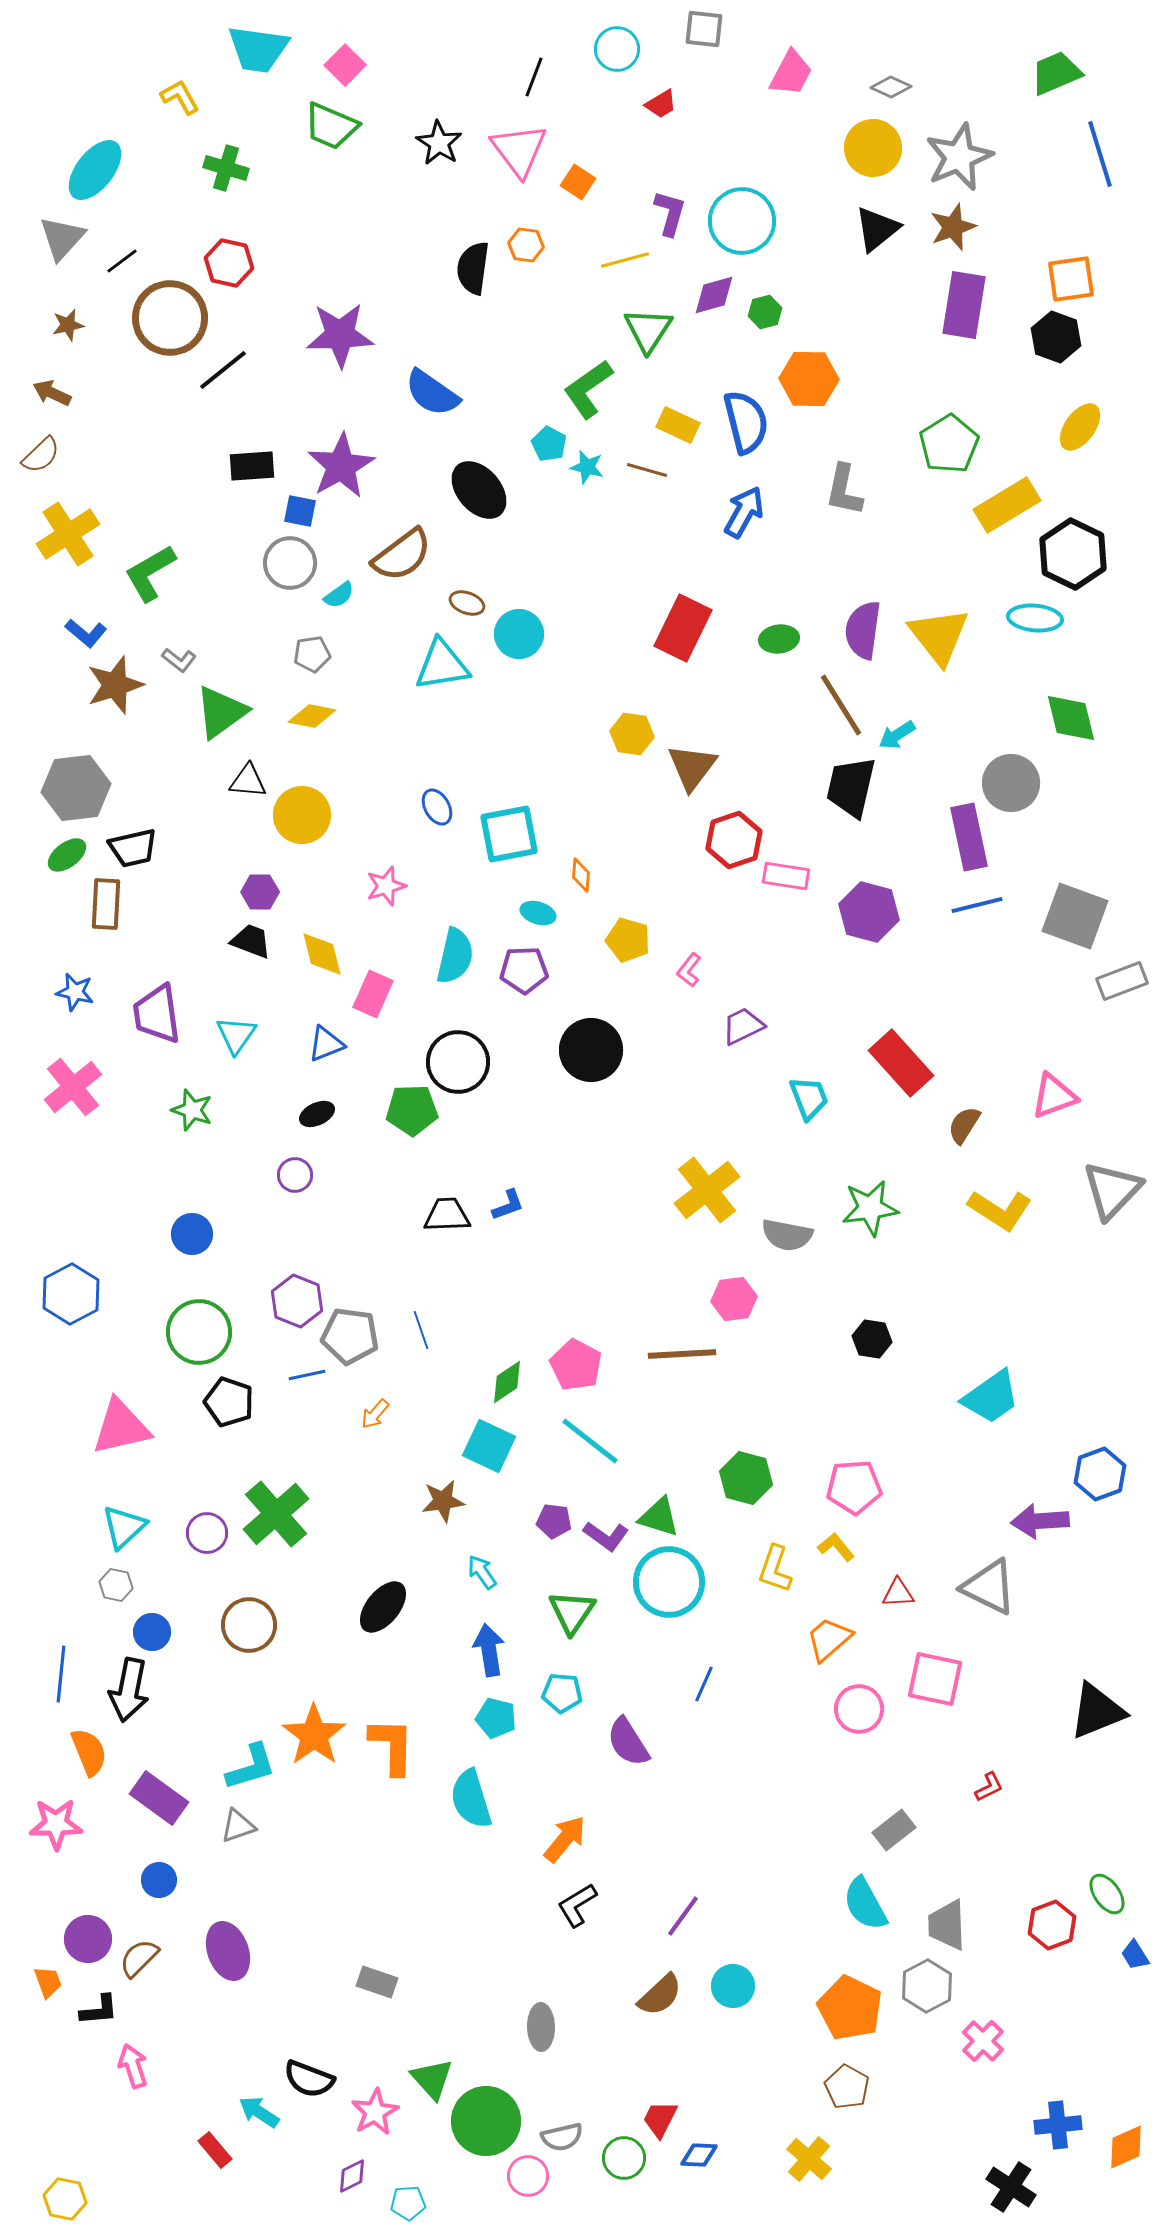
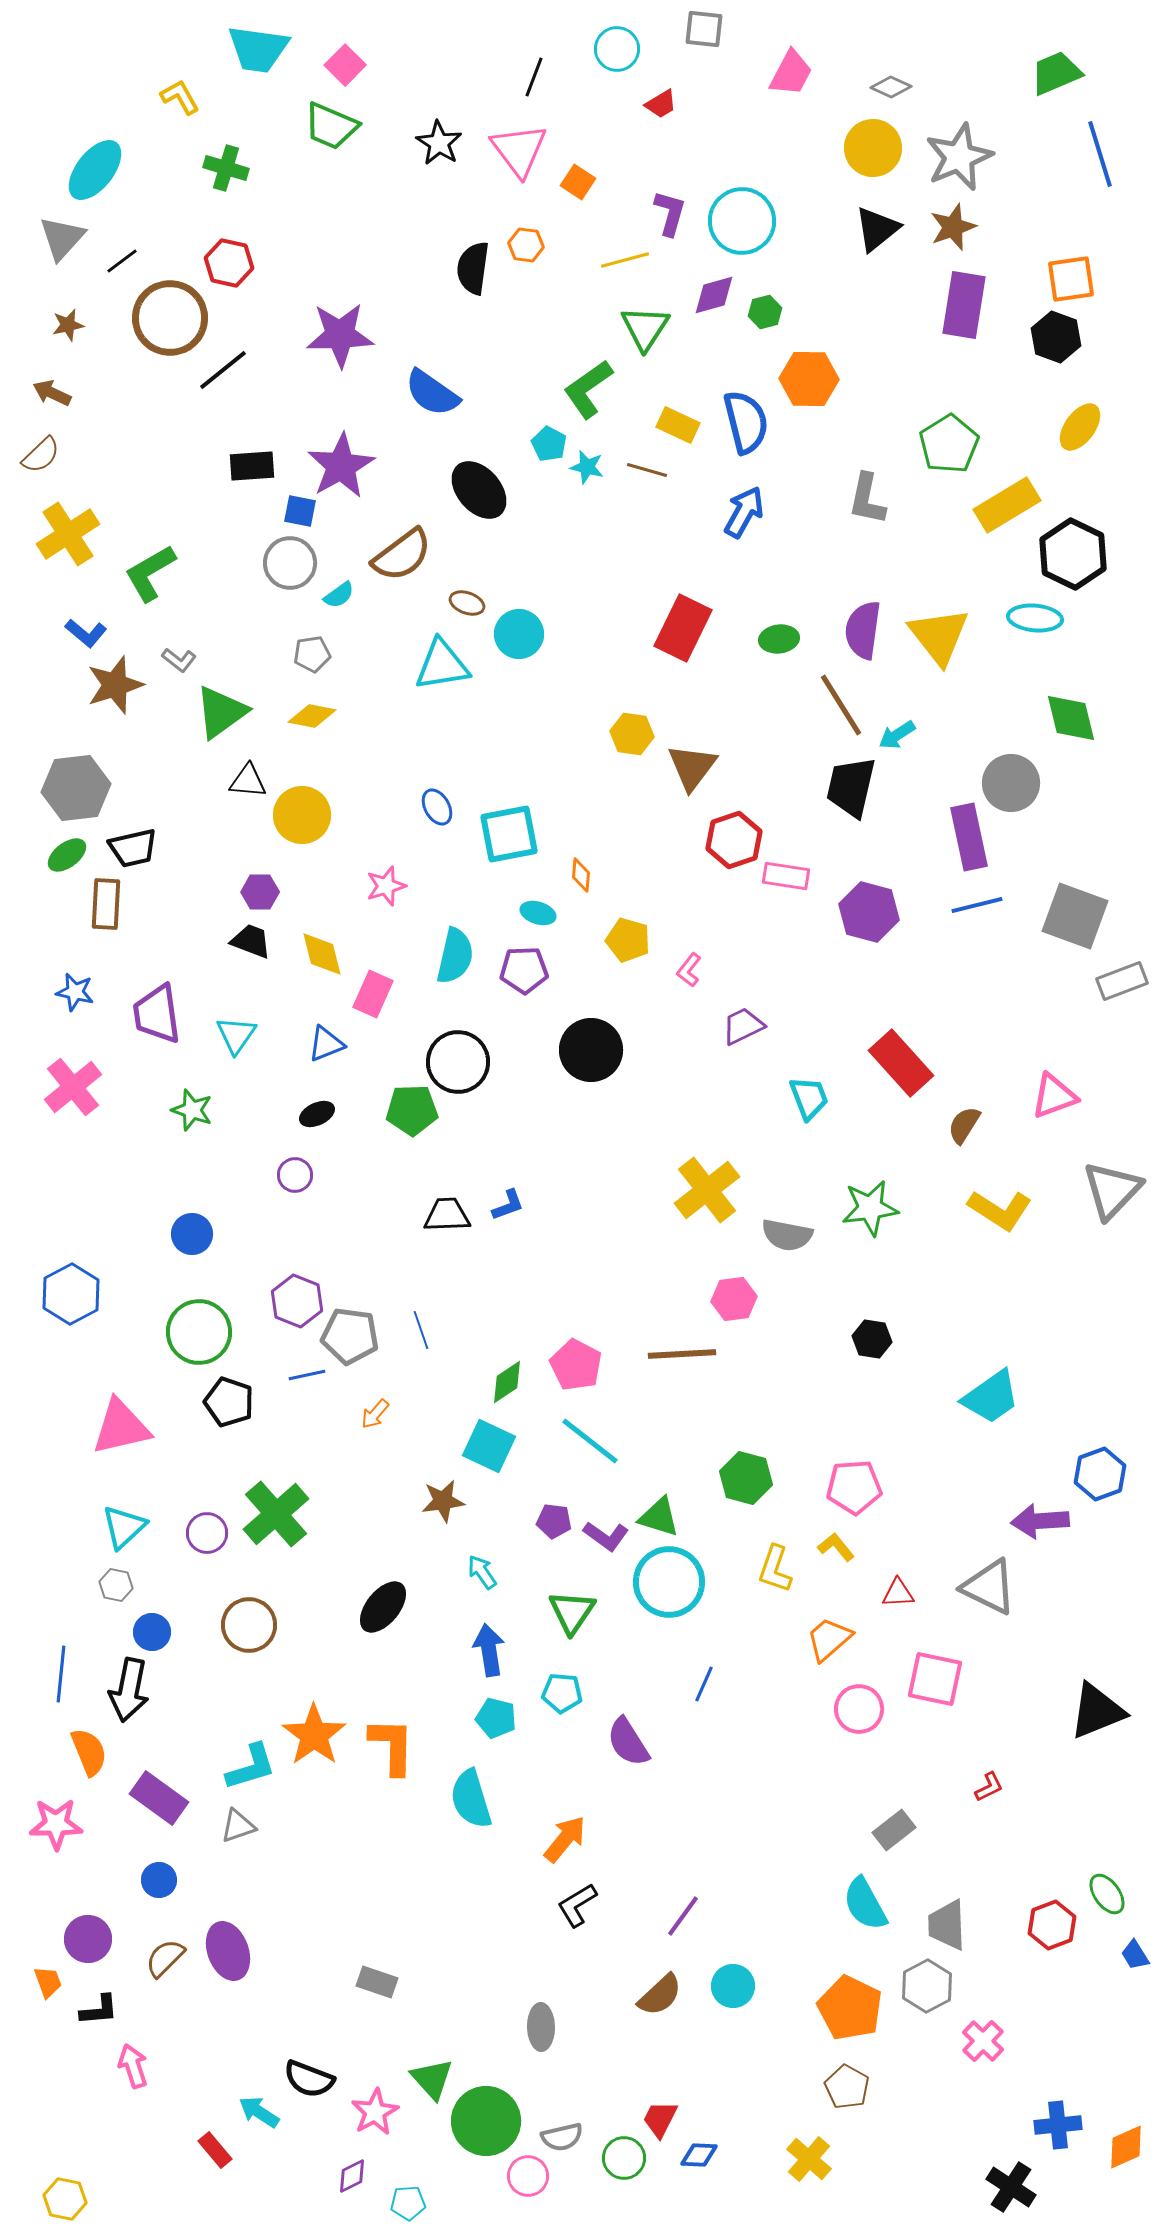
green triangle at (648, 330): moved 3 px left, 2 px up
gray L-shape at (844, 490): moved 23 px right, 9 px down
brown semicircle at (139, 1958): moved 26 px right
